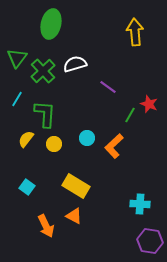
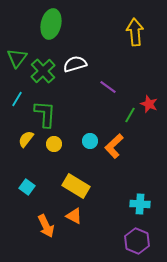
cyan circle: moved 3 px right, 3 px down
purple hexagon: moved 13 px left; rotated 15 degrees clockwise
